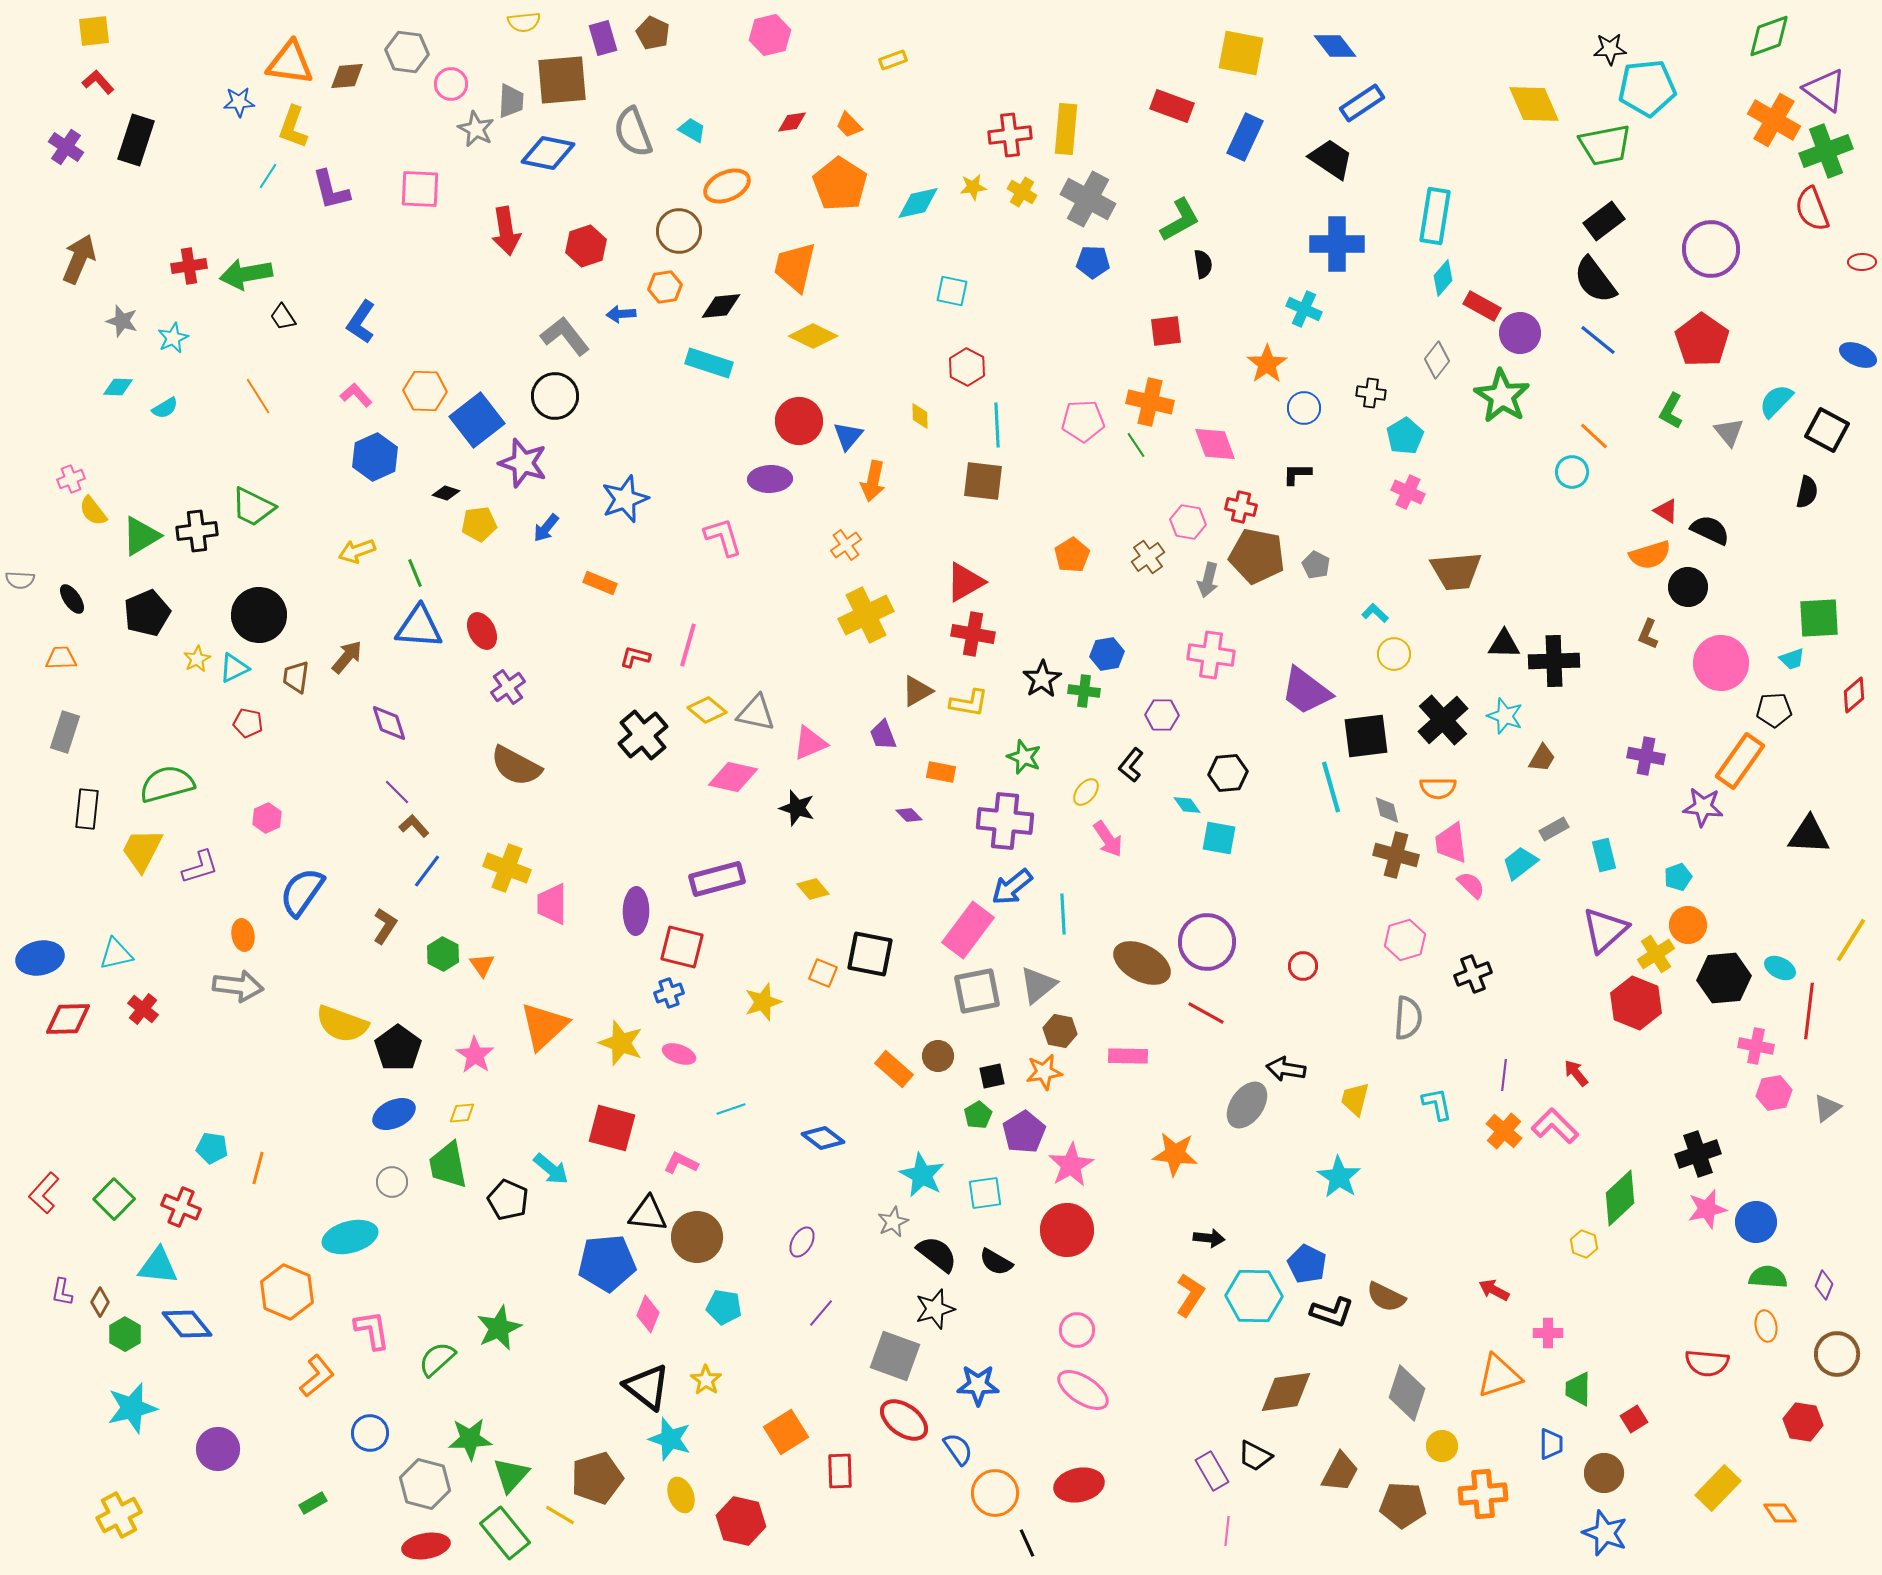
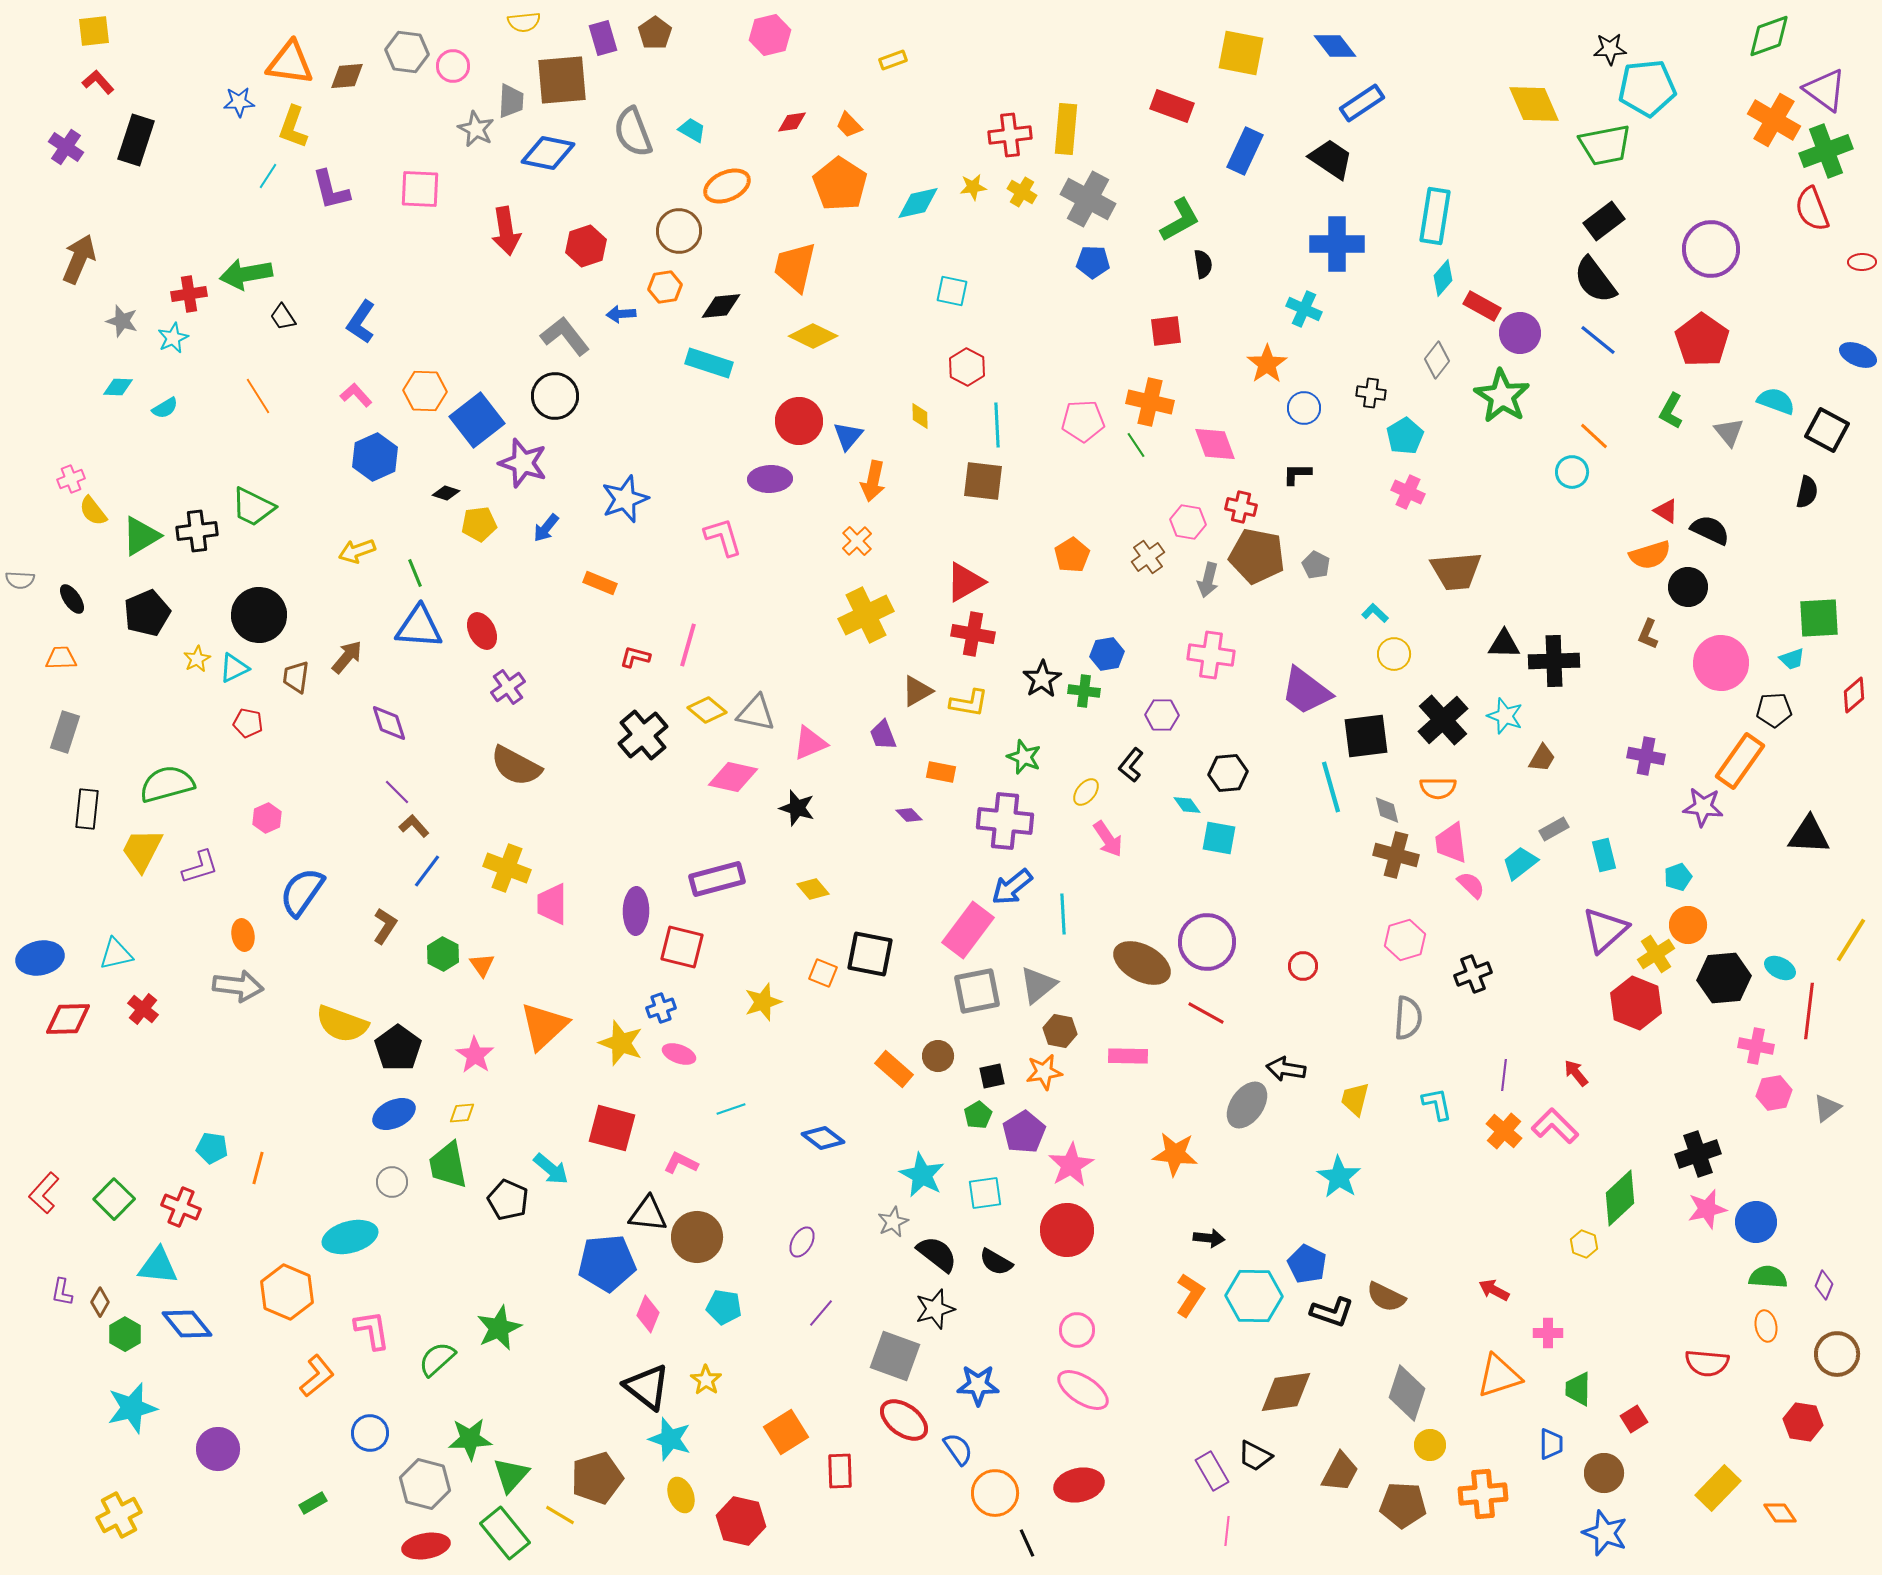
brown pentagon at (653, 33): moved 2 px right; rotated 12 degrees clockwise
pink circle at (451, 84): moved 2 px right, 18 px up
blue rectangle at (1245, 137): moved 14 px down
red cross at (189, 266): moved 28 px down
cyan semicircle at (1776, 401): rotated 66 degrees clockwise
orange cross at (846, 545): moved 11 px right, 4 px up; rotated 8 degrees counterclockwise
blue cross at (669, 993): moved 8 px left, 15 px down
yellow circle at (1442, 1446): moved 12 px left, 1 px up
